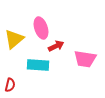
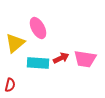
pink ellipse: moved 3 px left; rotated 10 degrees counterclockwise
yellow triangle: moved 1 px right, 4 px down
red arrow: moved 5 px right, 12 px down
cyan rectangle: moved 2 px up
